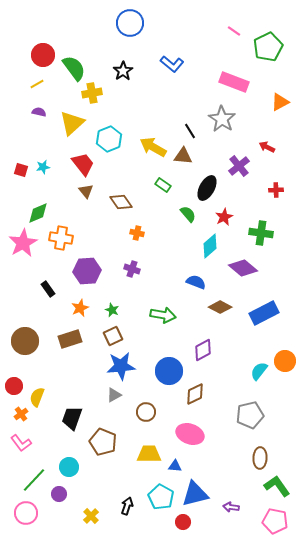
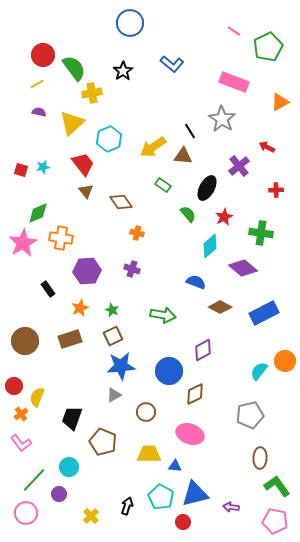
yellow arrow at (153, 147): rotated 64 degrees counterclockwise
